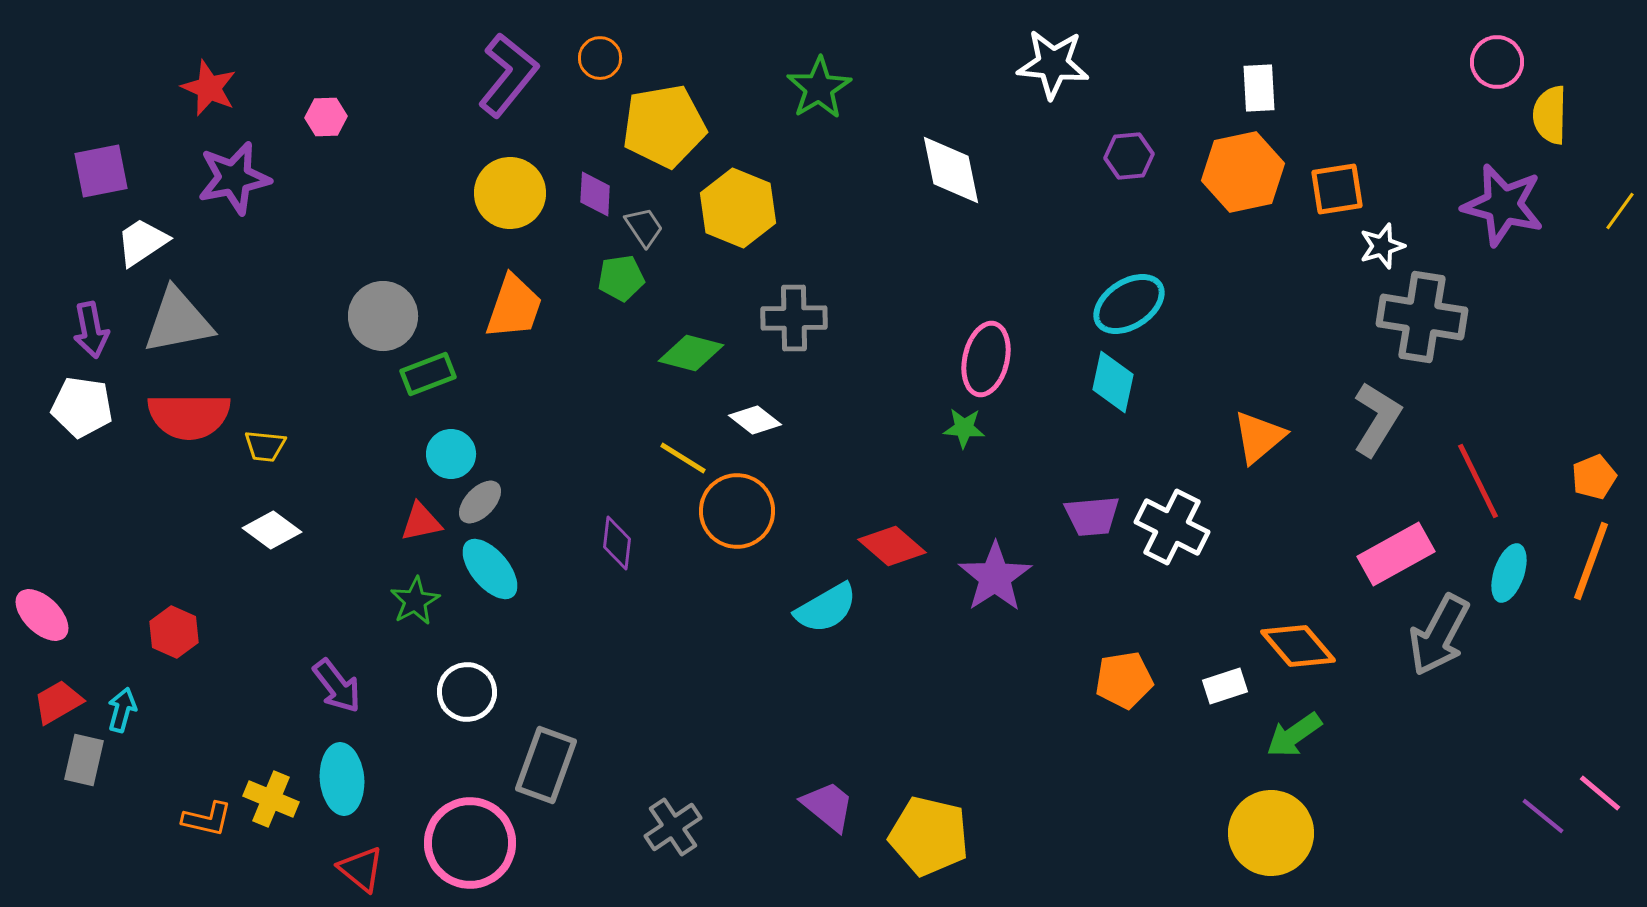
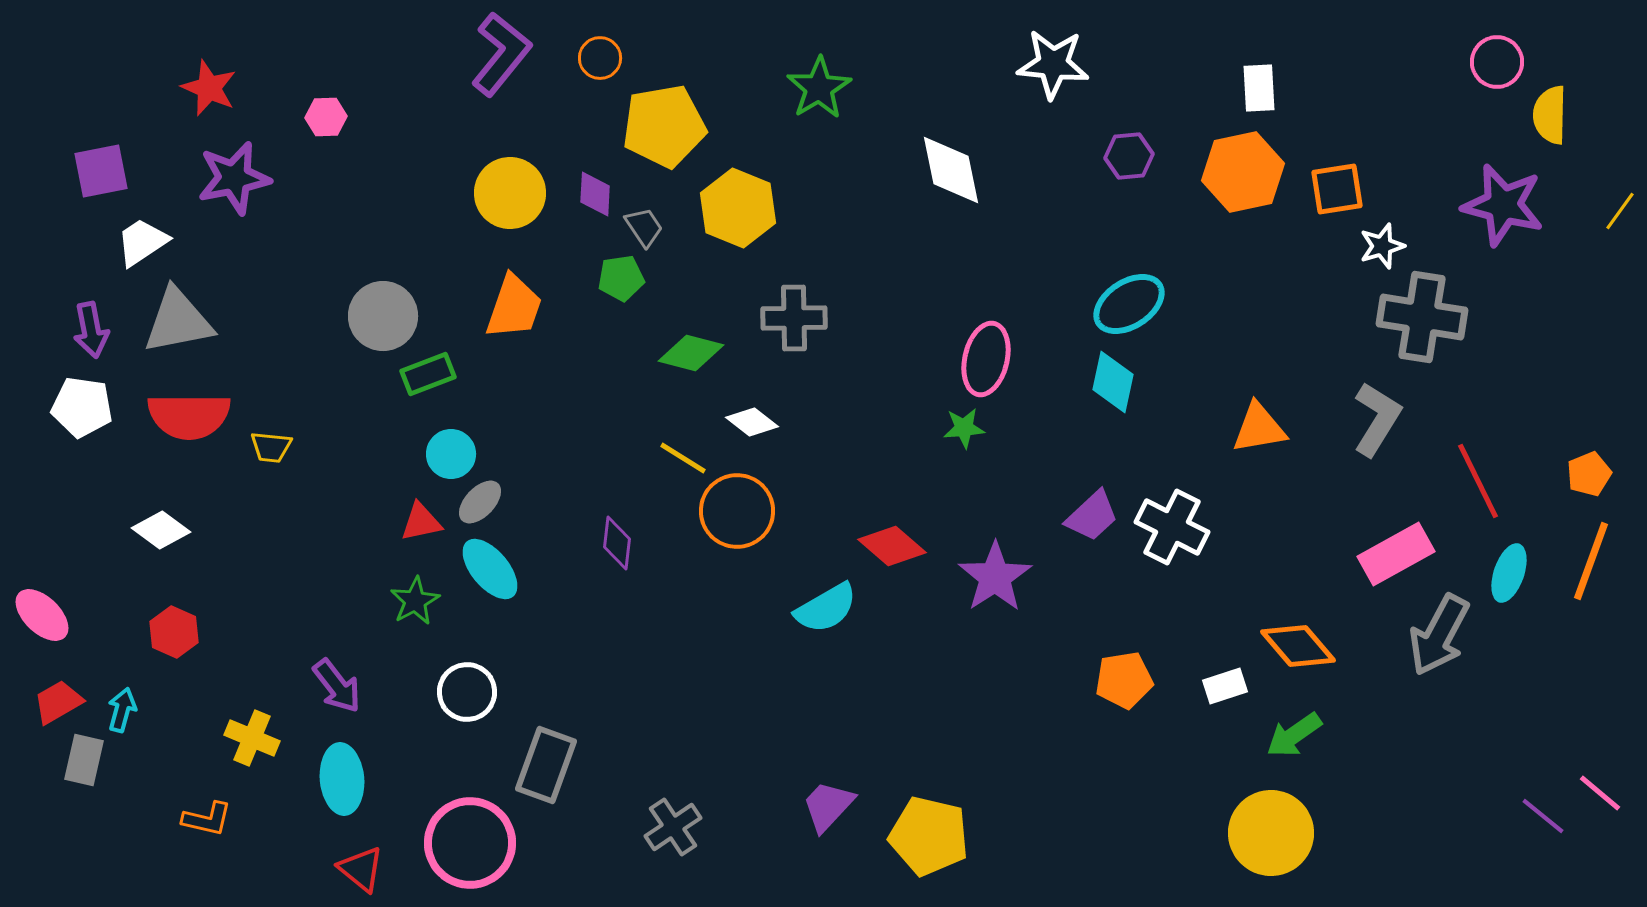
purple L-shape at (508, 75): moved 7 px left, 21 px up
white diamond at (755, 420): moved 3 px left, 2 px down
green star at (964, 428): rotated 9 degrees counterclockwise
orange triangle at (1259, 437): moved 9 px up; rotated 30 degrees clockwise
yellow trapezoid at (265, 446): moved 6 px right, 1 px down
orange pentagon at (1594, 477): moved 5 px left, 3 px up
purple trapezoid at (1092, 516): rotated 38 degrees counterclockwise
white diamond at (272, 530): moved 111 px left
yellow cross at (271, 799): moved 19 px left, 61 px up
purple trapezoid at (828, 806): rotated 86 degrees counterclockwise
